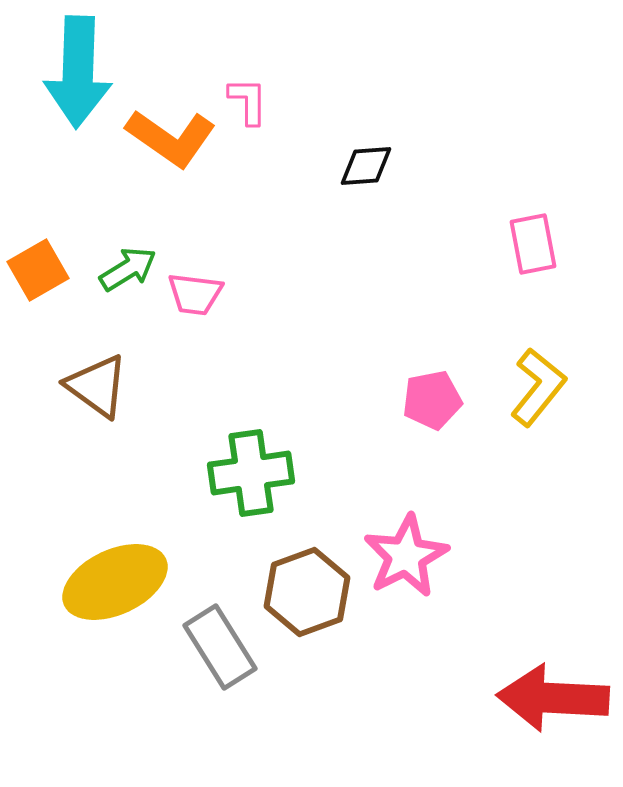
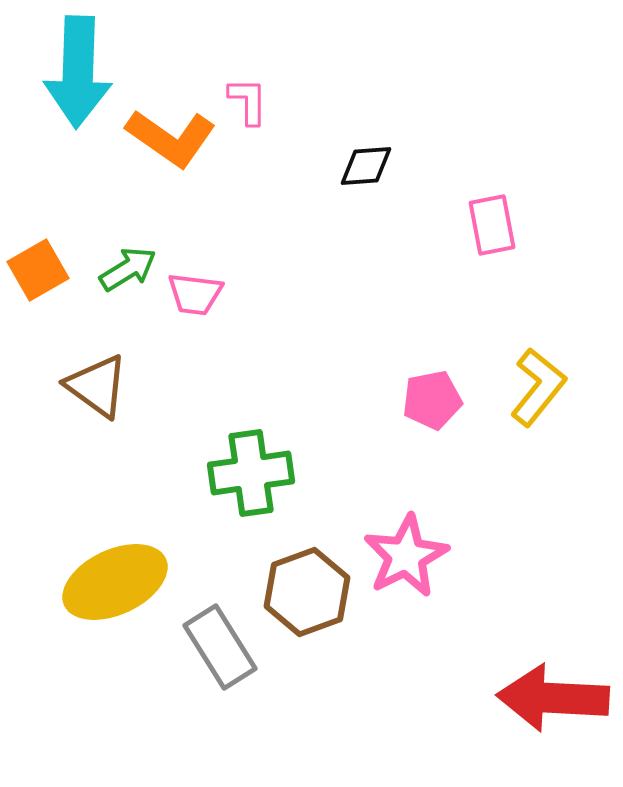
pink rectangle: moved 41 px left, 19 px up
